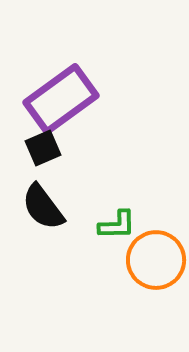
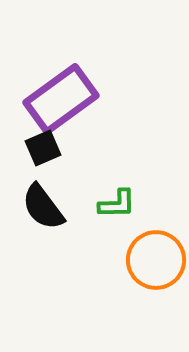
green L-shape: moved 21 px up
